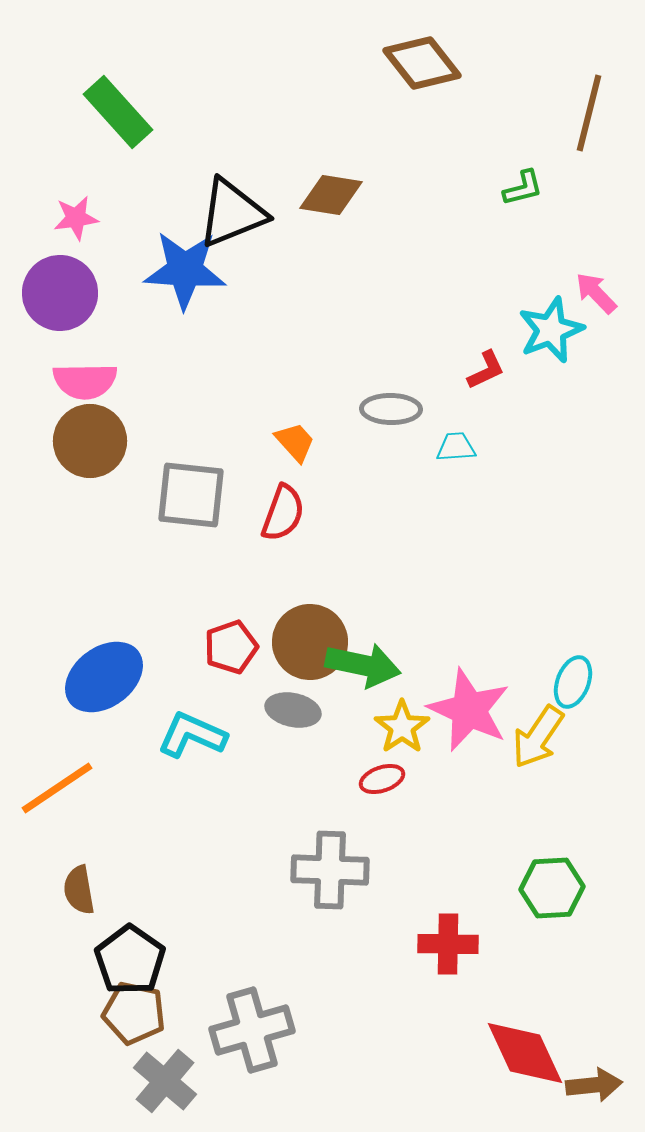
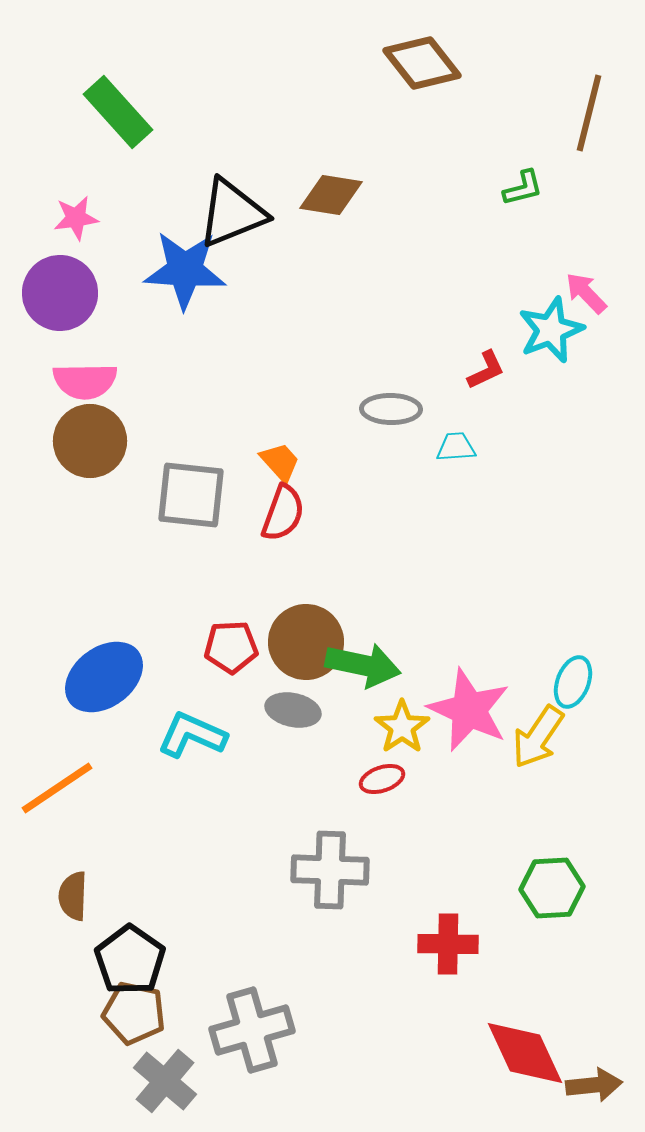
pink arrow at (596, 293): moved 10 px left
orange trapezoid at (295, 442): moved 15 px left, 20 px down
brown circle at (310, 642): moved 4 px left
red pentagon at (231, 647): rotated 16 degrees clockwise
brown semicircle at (79, 890): moved 6 px left, 6 px down; rotated 12 degrees clockwise
